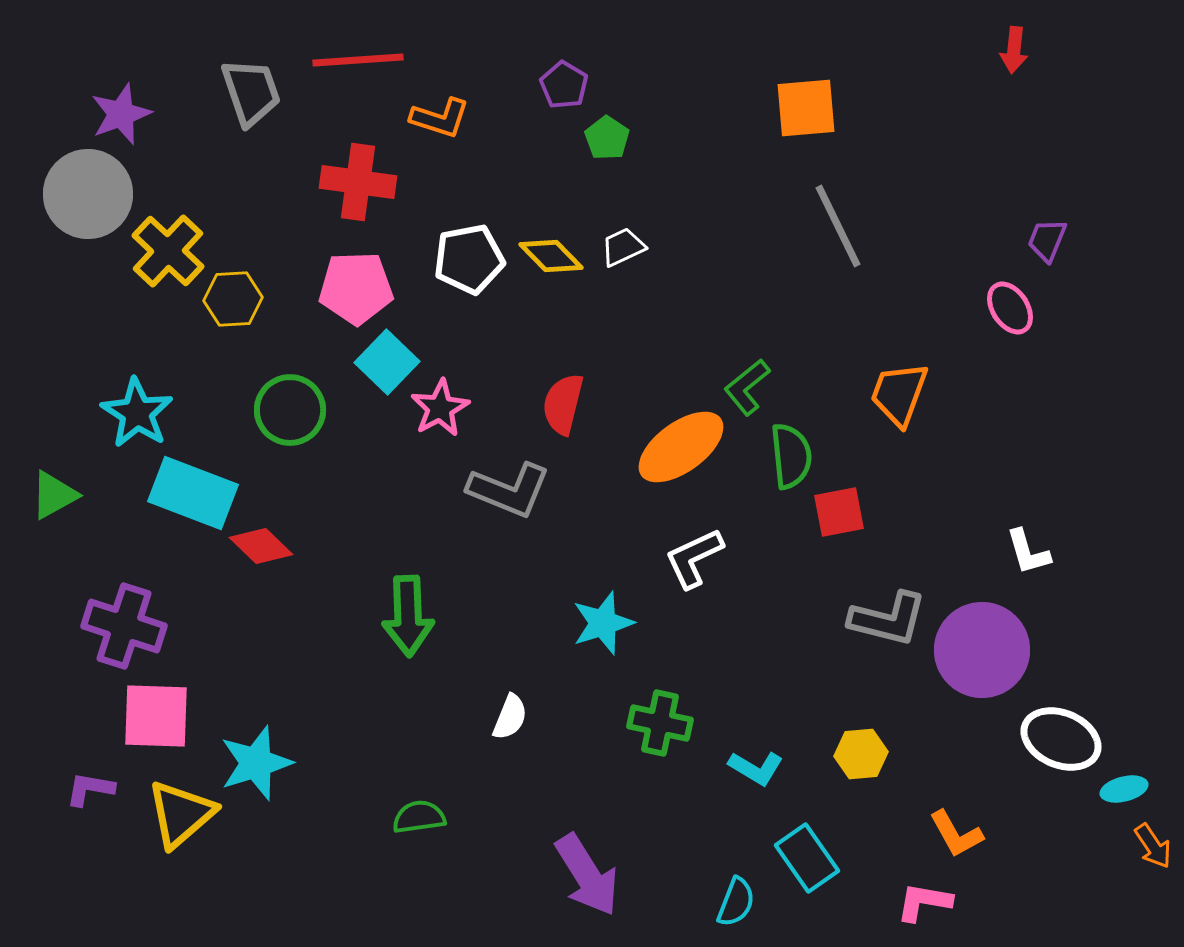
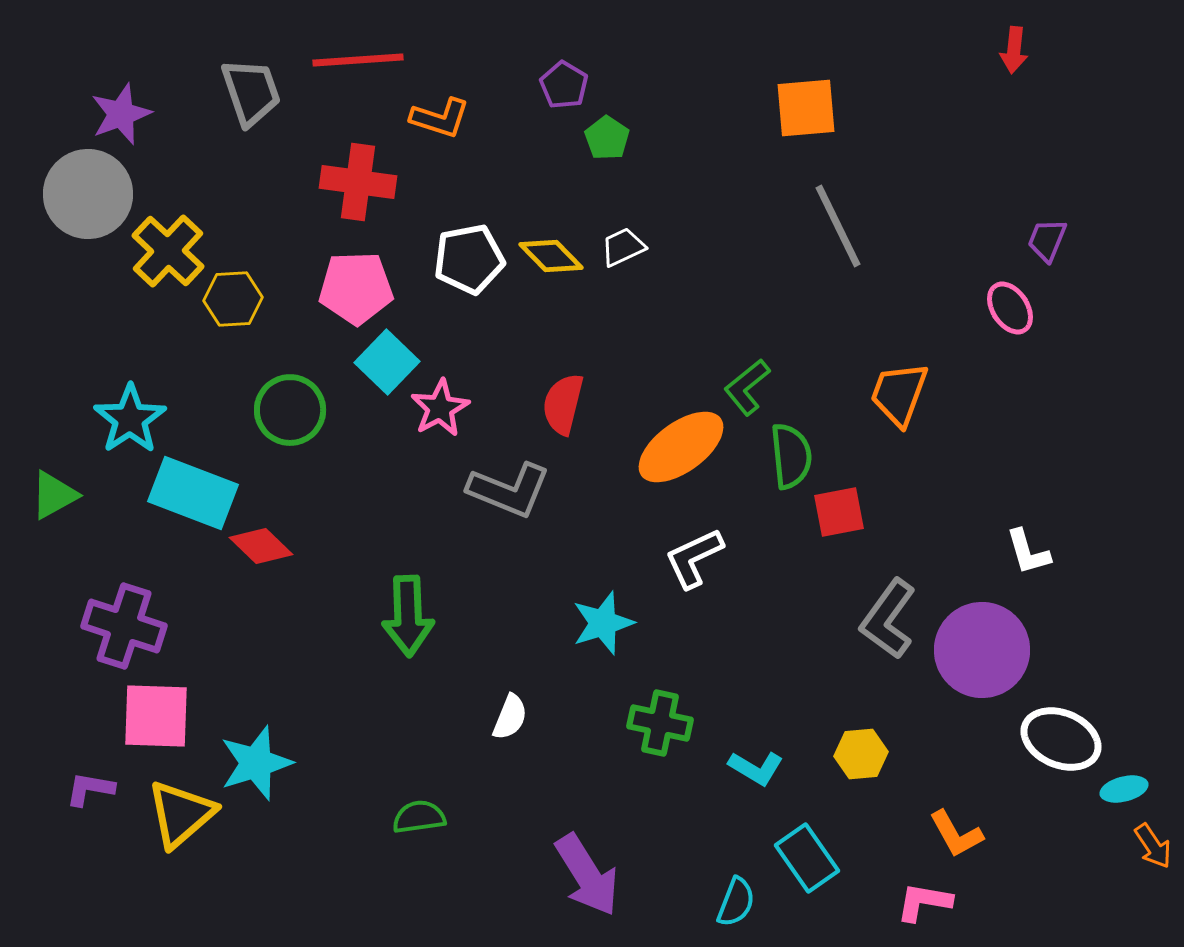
cyan star at (137, 413): moved 7 px left, 6 px down; rotated 6 degrees clockwise
gray L-shape at (888, 619): rotated 112 degrees clockwise
